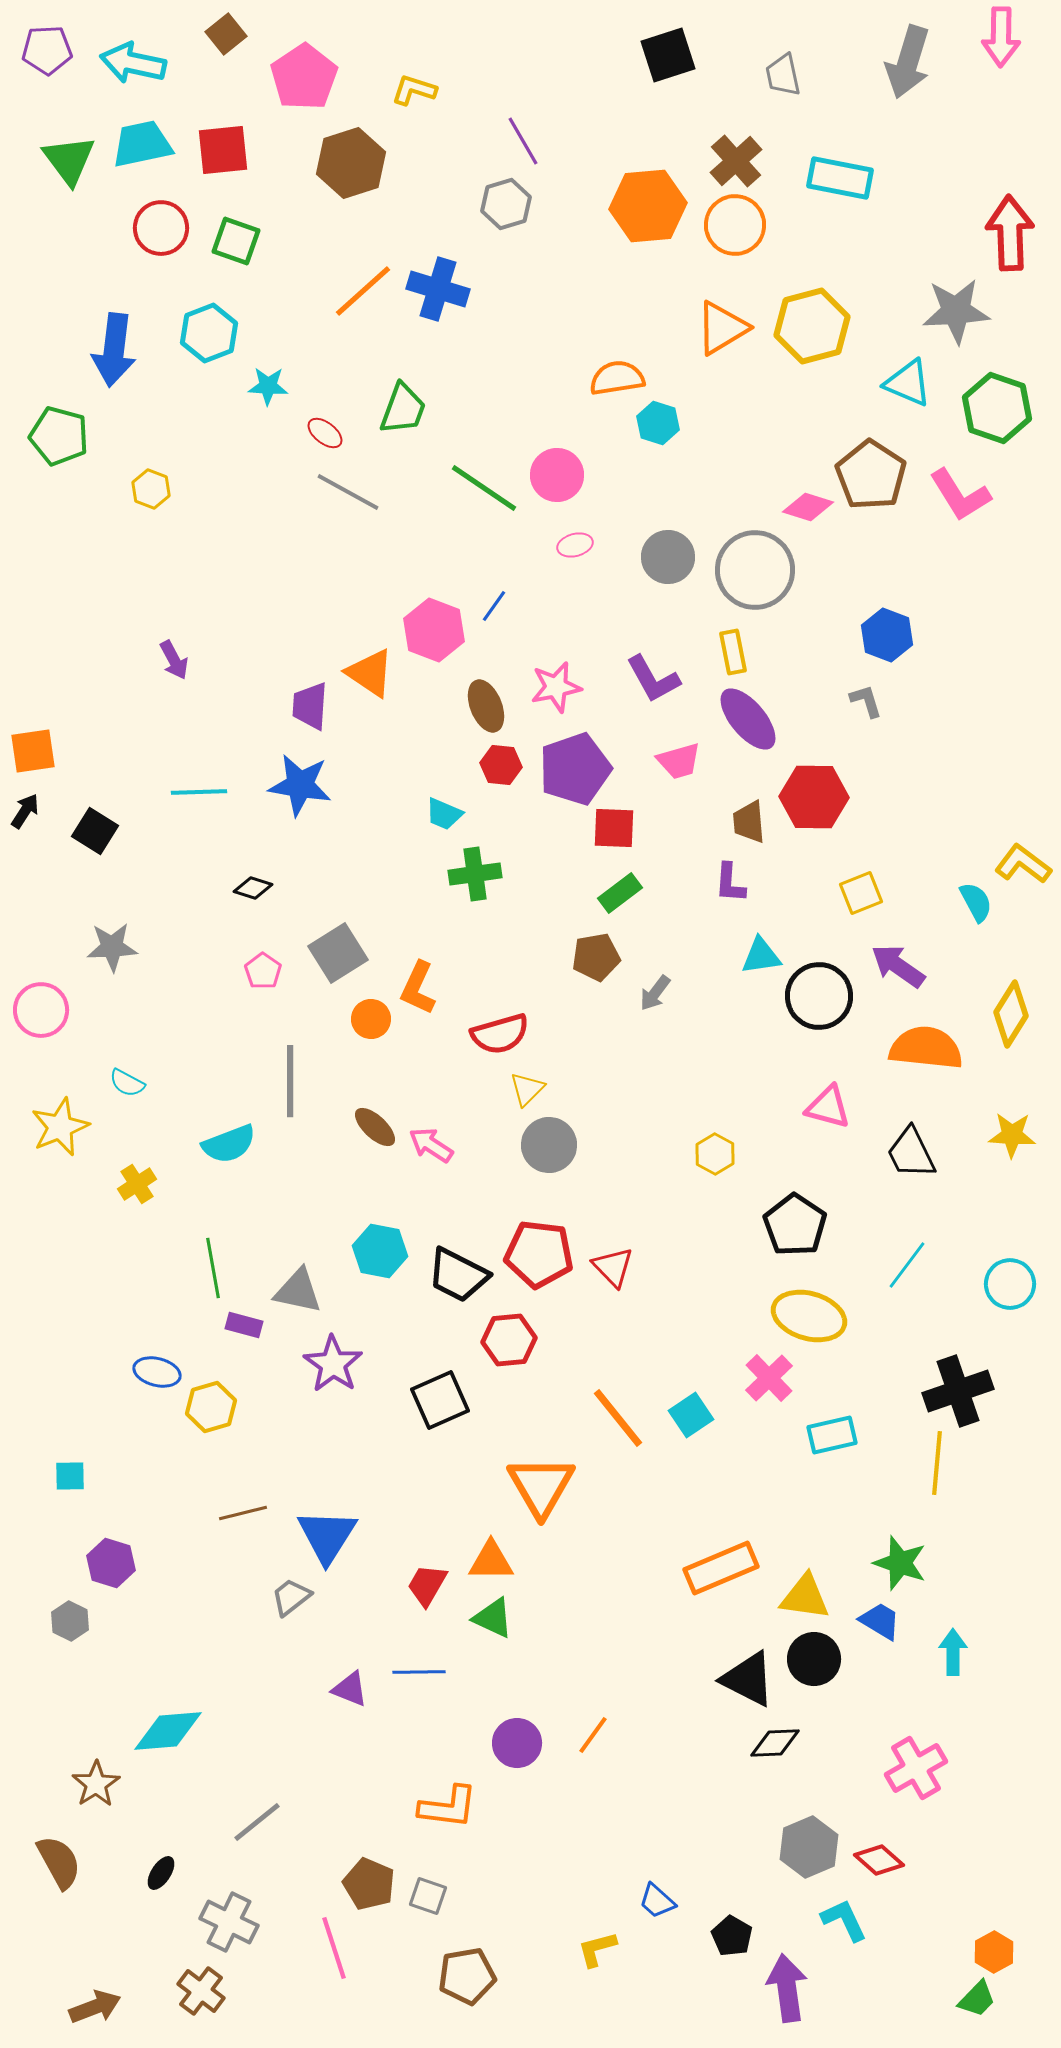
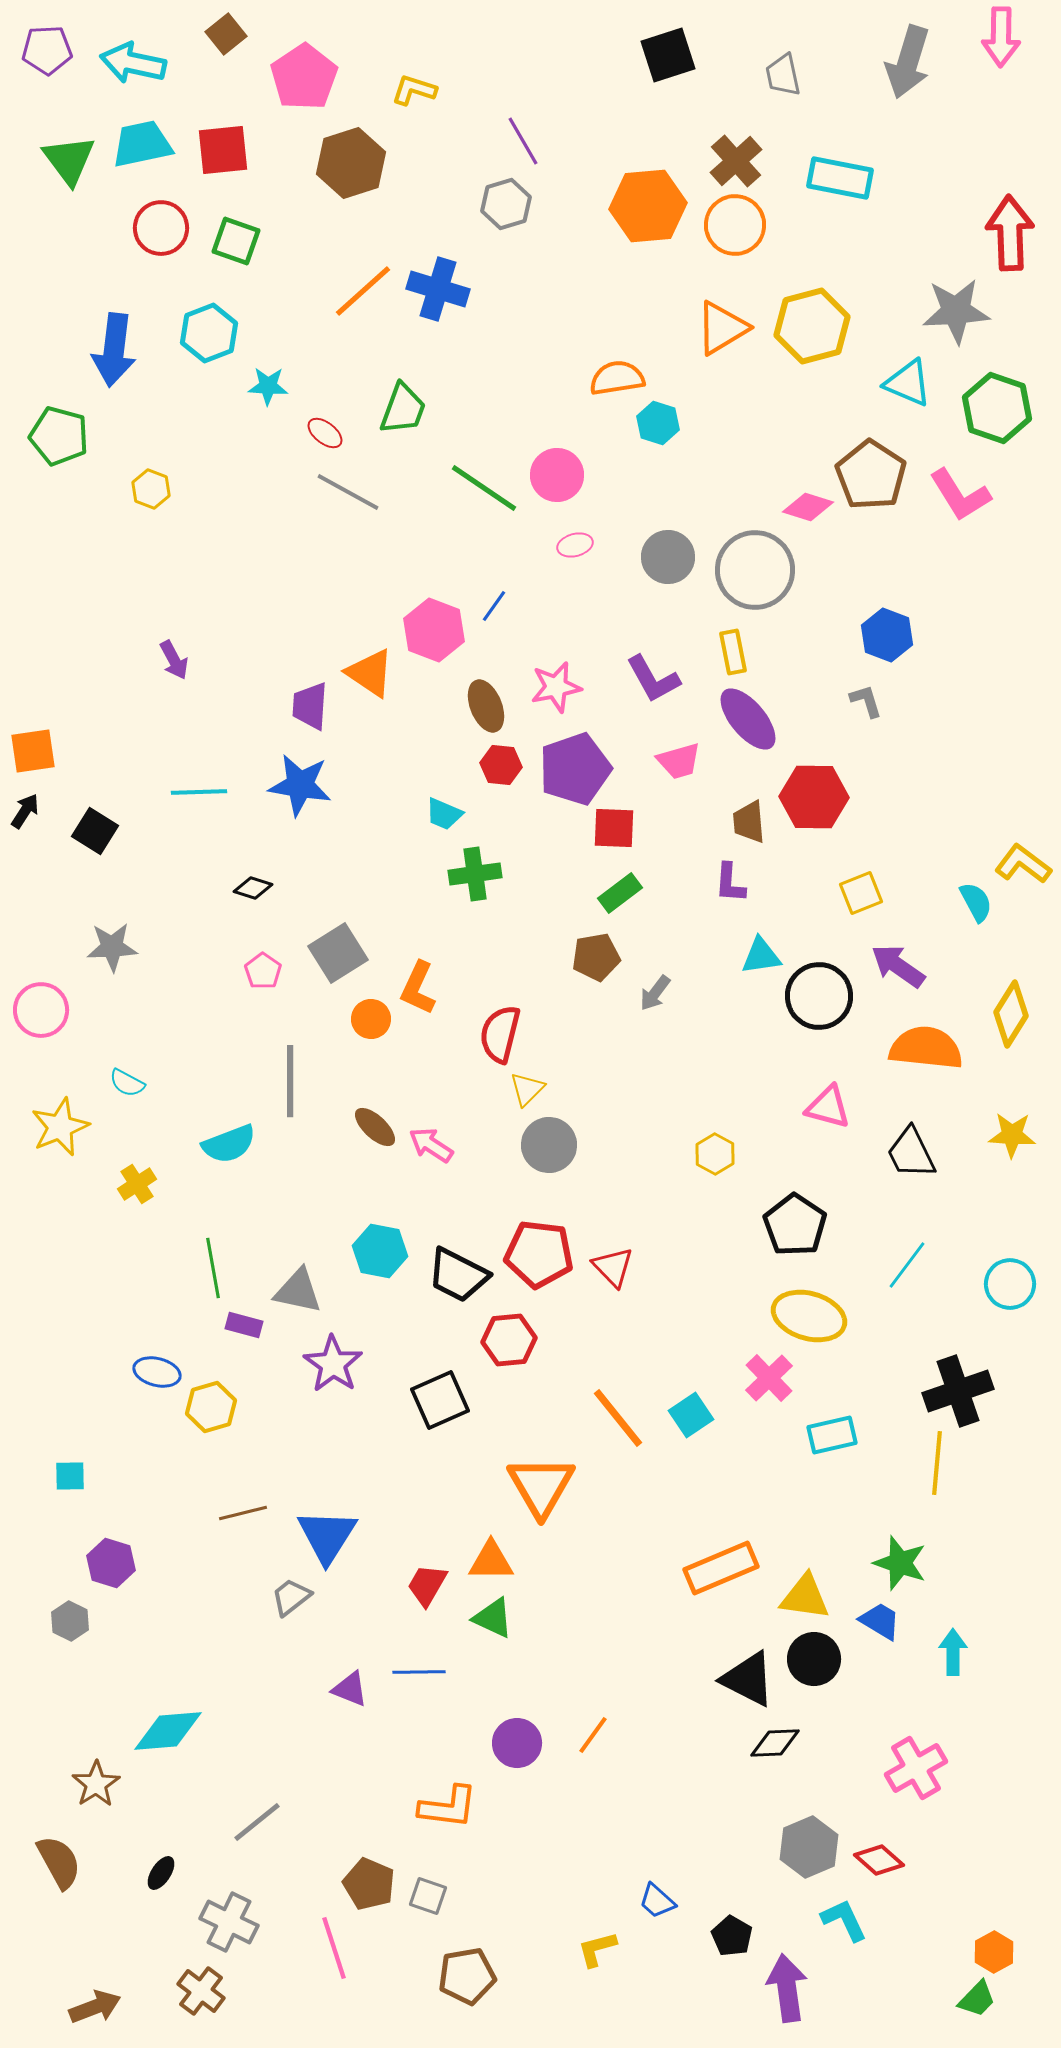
red semicircle at (500, 1034): rotated 120 degrees clockwise
